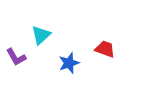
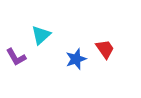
red trapezoid: rotated 35 degrees clockwise
blue star: moved 7 px right, 4 px up
